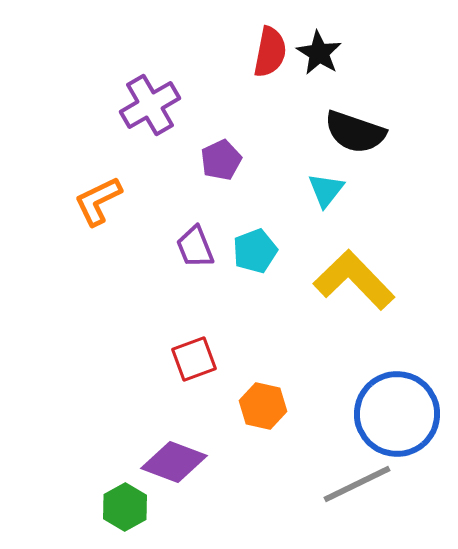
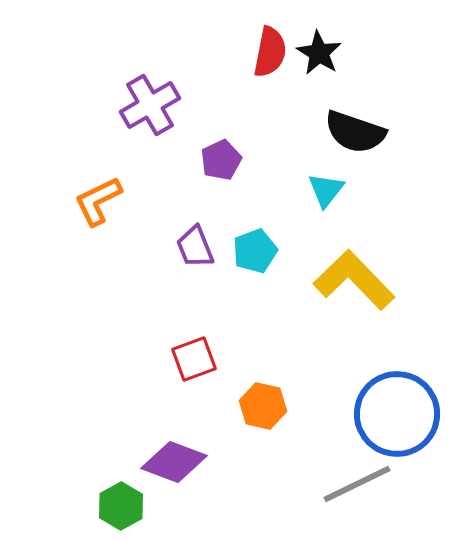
green hexagon: moved 4 px left, 1 px up
